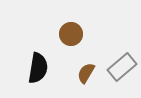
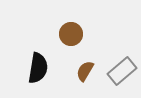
gray rectangle: moved 4 px down
brown semicircle: moved 1 px left, 2 px up
